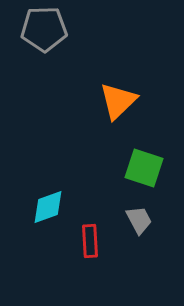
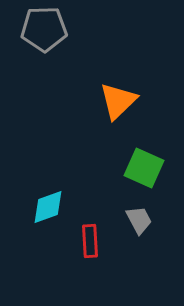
green square: rotated 6 degrees clockwise
